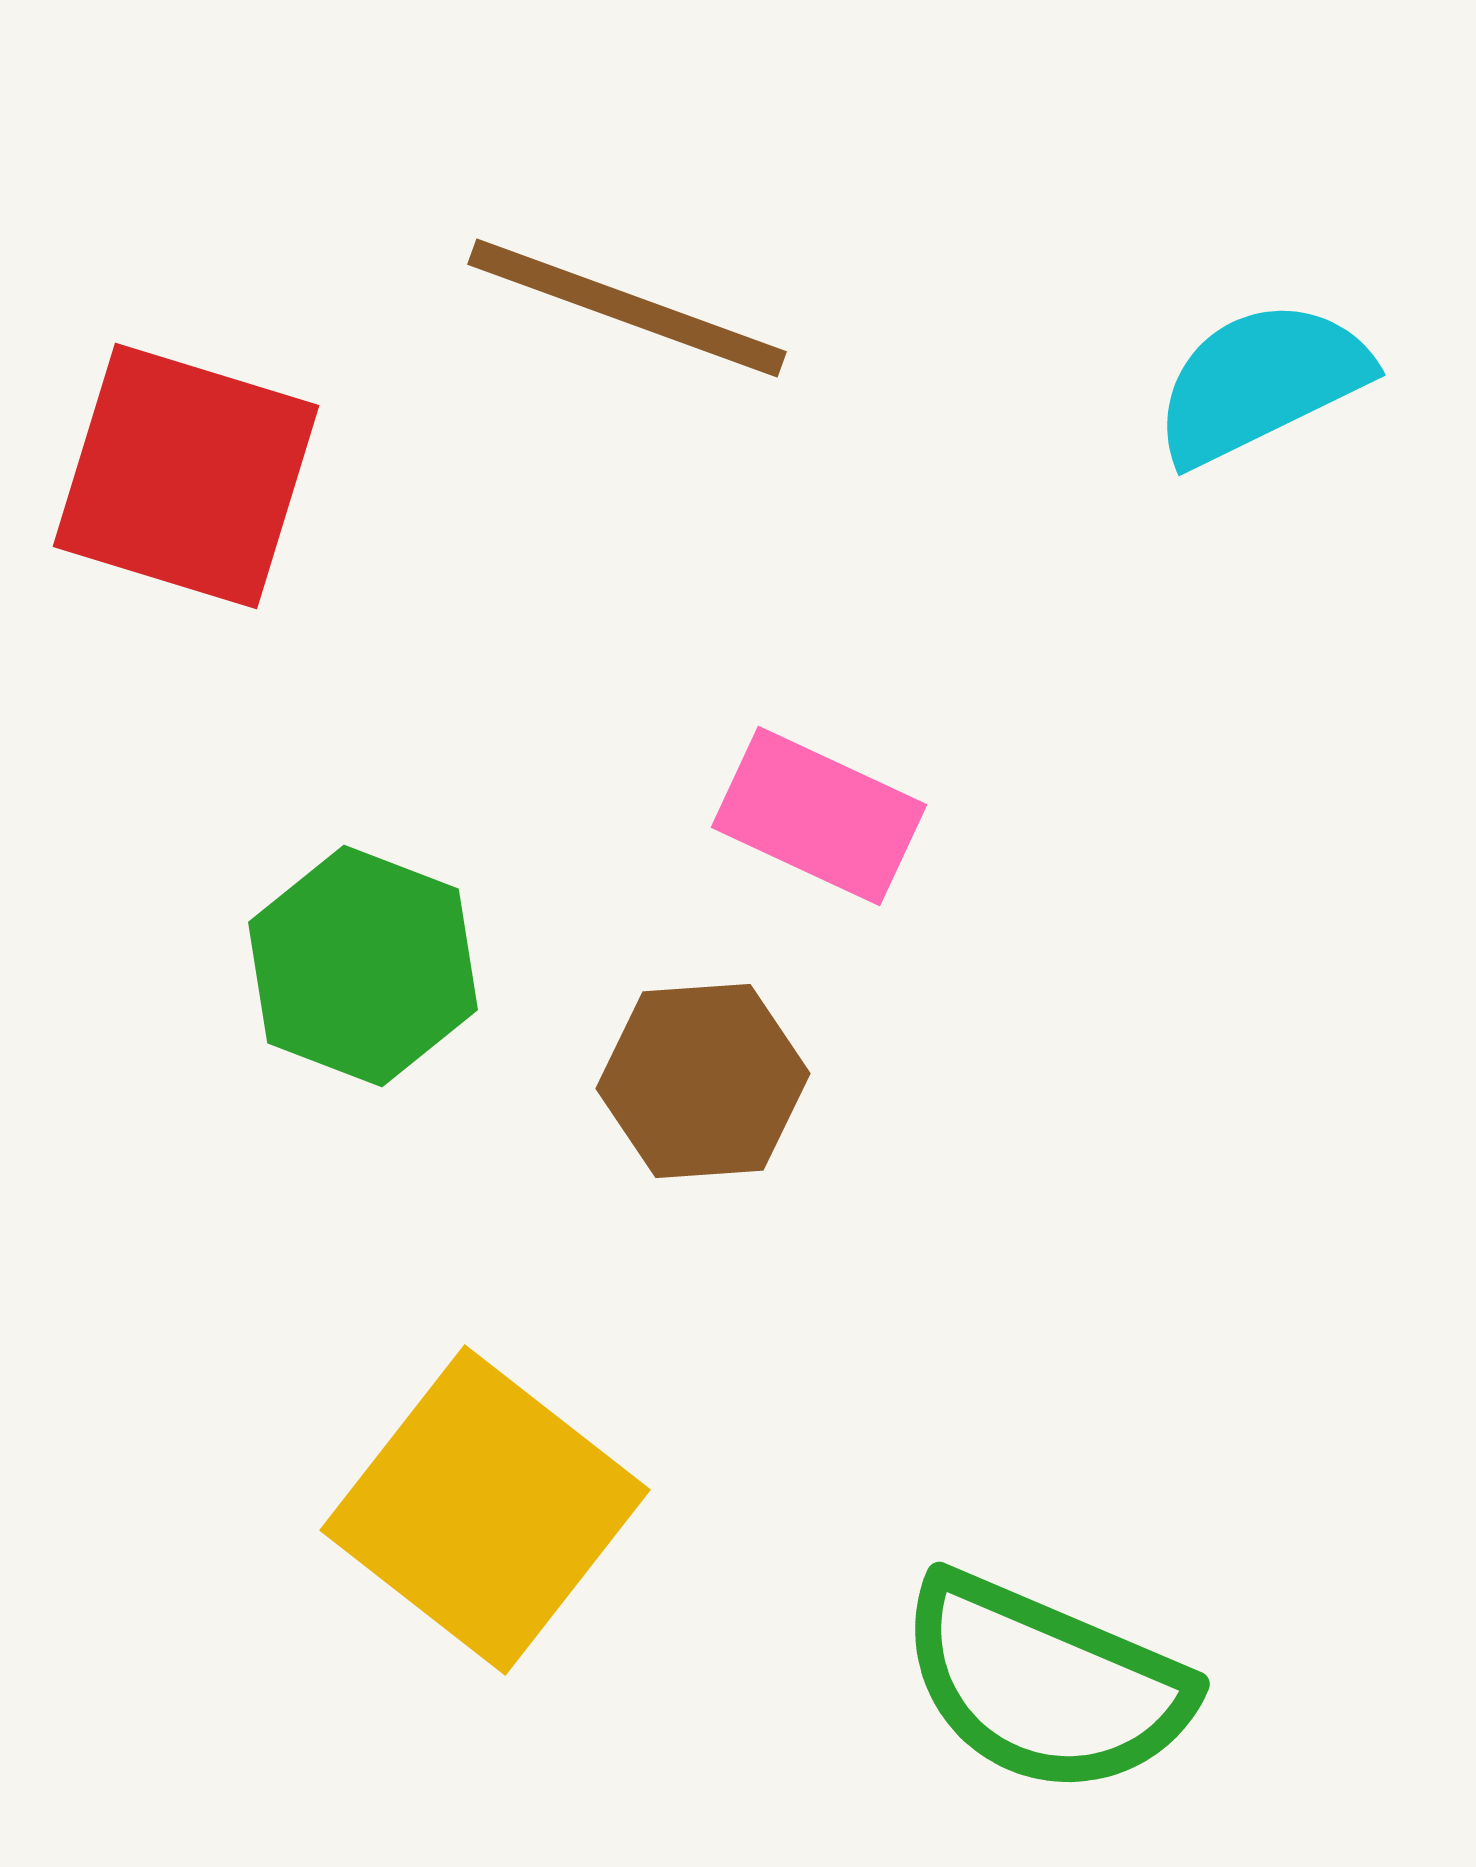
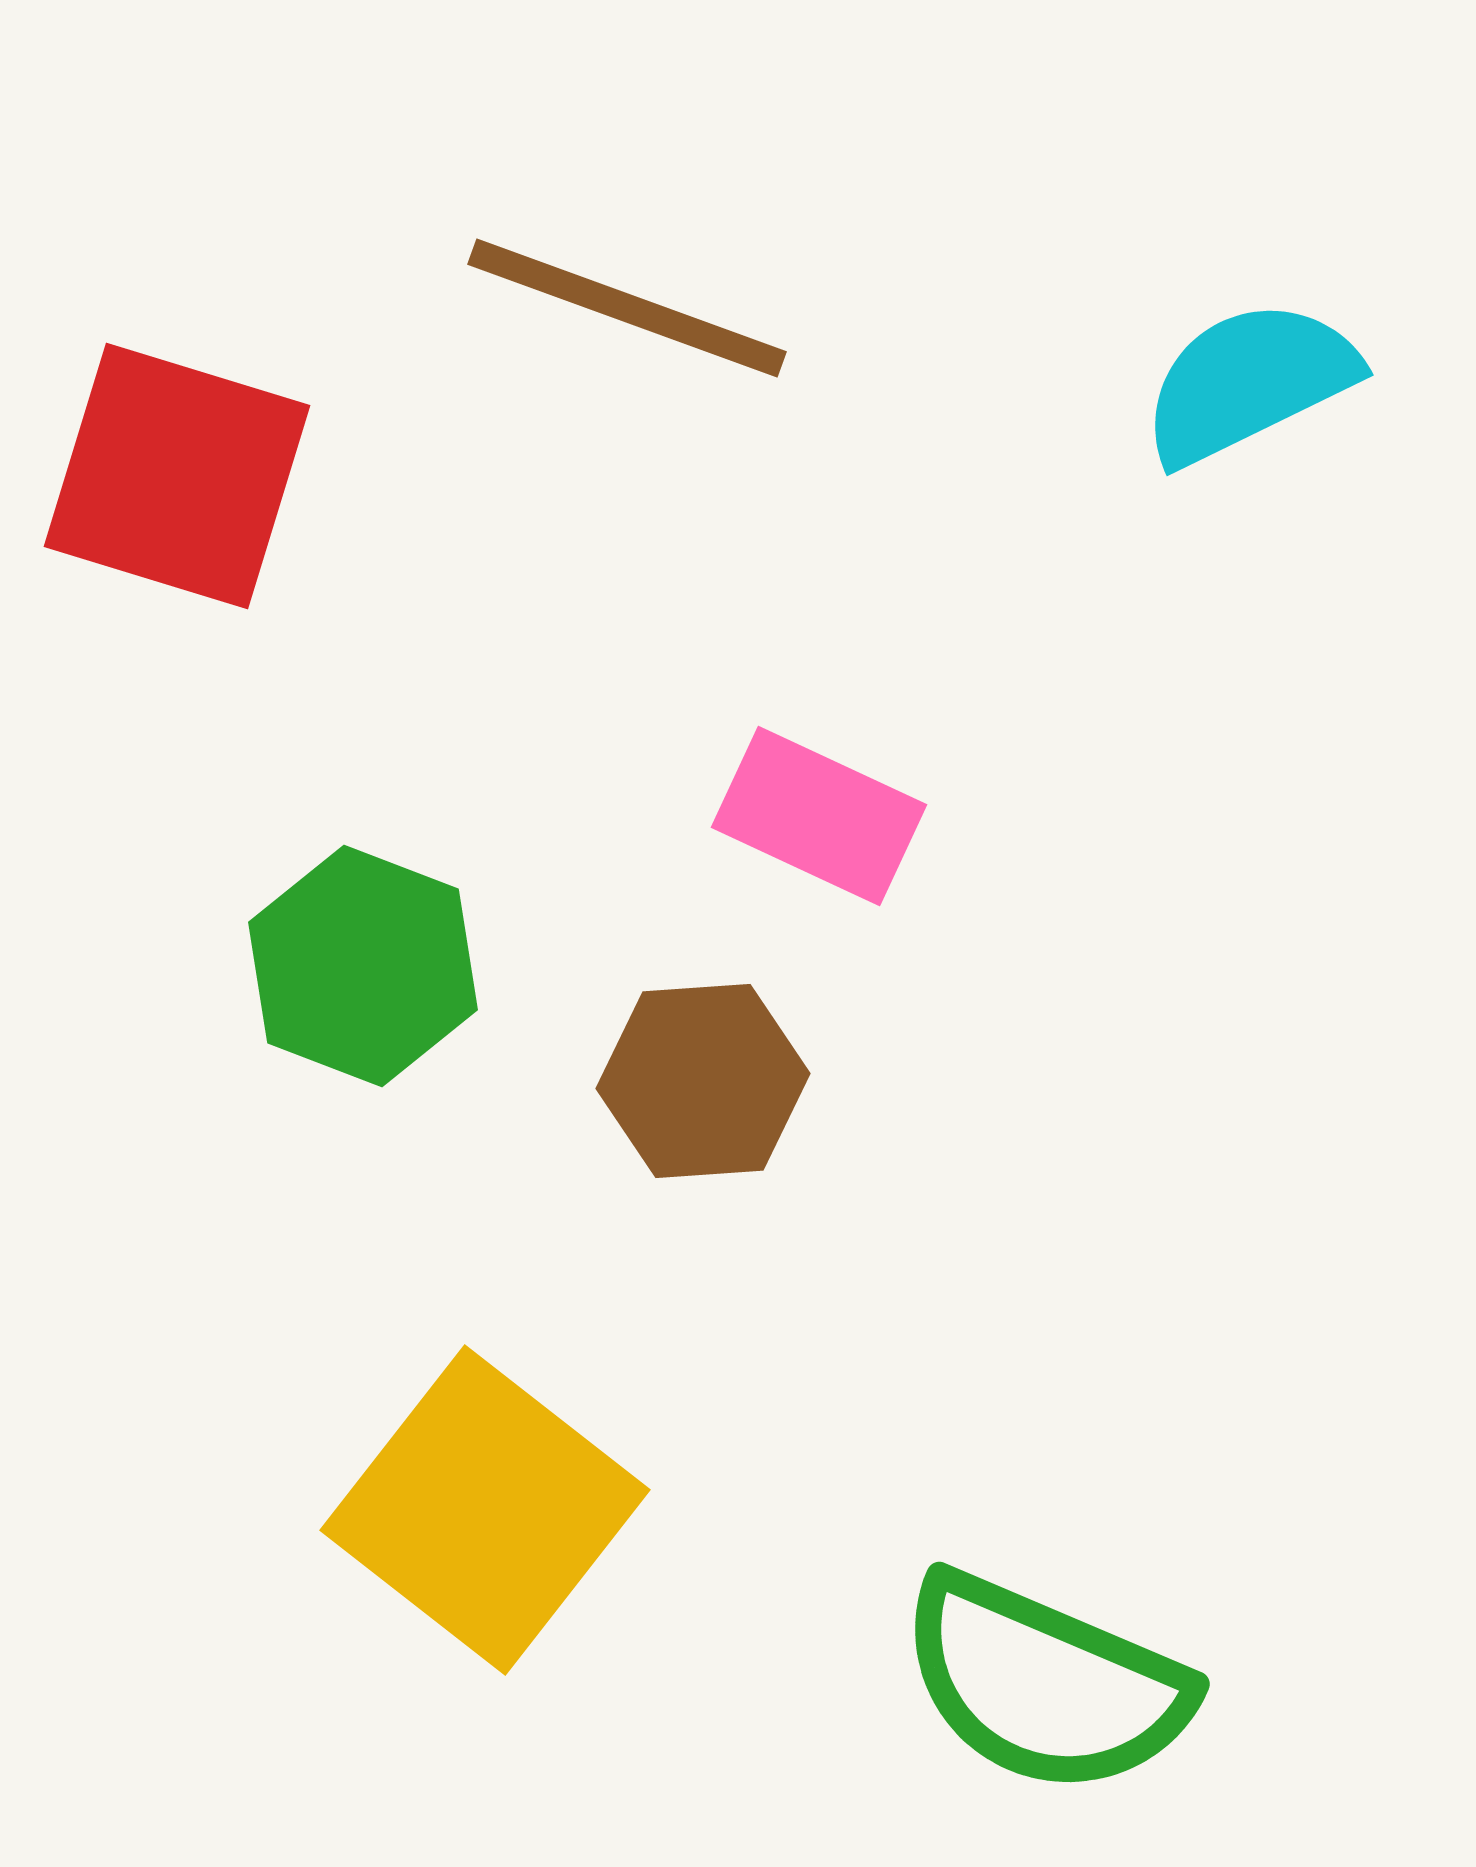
cyan semicircle: moved 12 px left
red square: moved 9 px left
